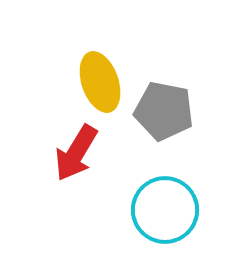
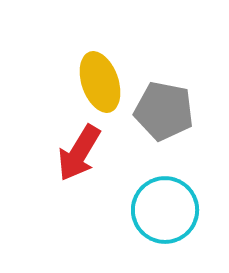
red arrow: moved 3 px right
